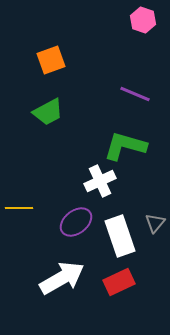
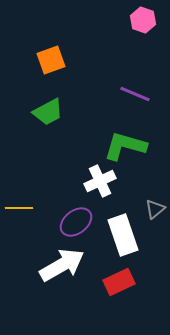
gray triangle: moved 14 px up; rotated 10 degrees clockwise
white rectangle: moved 3 px right, 1 px up
white arrow: moved 13 px up
